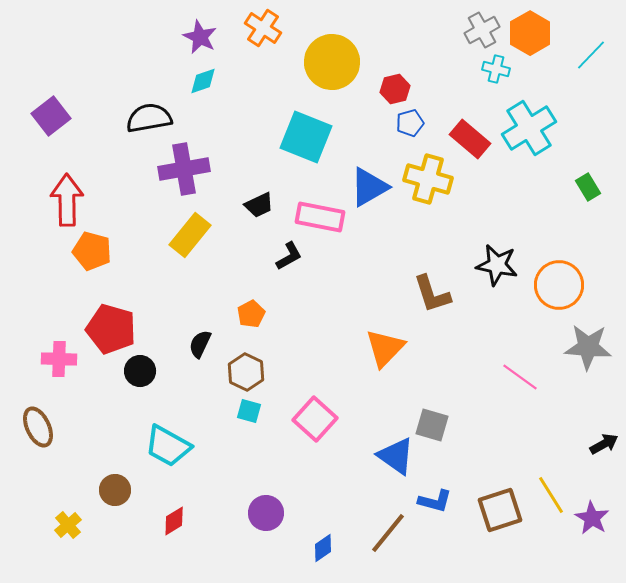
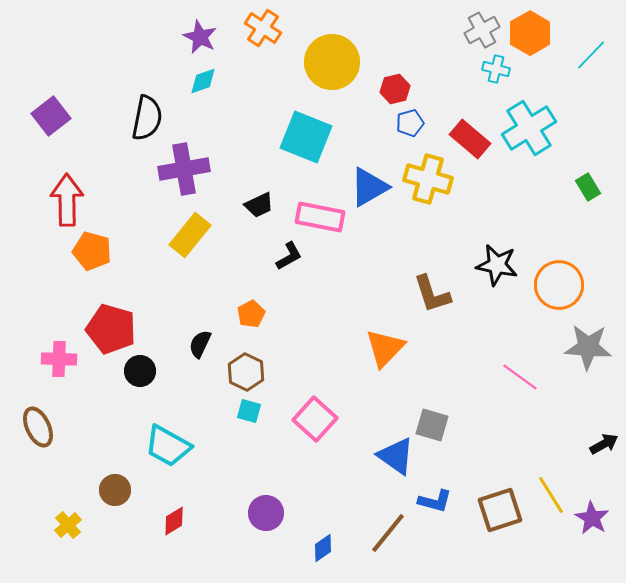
black semicircle at (149, 118): moved 2 px left; rotated 111 degrees clockwise
